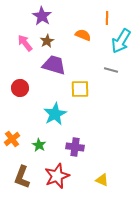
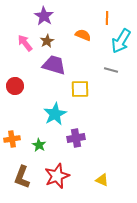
purple star: moved 2 px right
red circle: moved 5 px left, 2 px up
orange cross: rotated 28 degrees clockwise
purple cross: moved 1 px right, 9 px up; rotated 18 degrees counterclockwise
